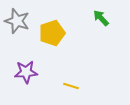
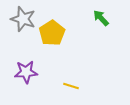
gray star: moved 6 px right, 2 px up
yellow pentagon: rotated 15 degrees counterclockwise
